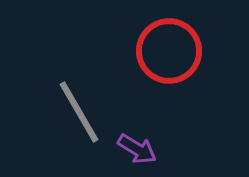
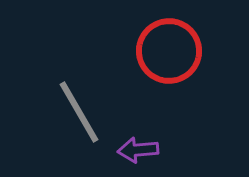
purple arrow: moved 1 px right, 1 px down; rotated 144 degrees clockwise
